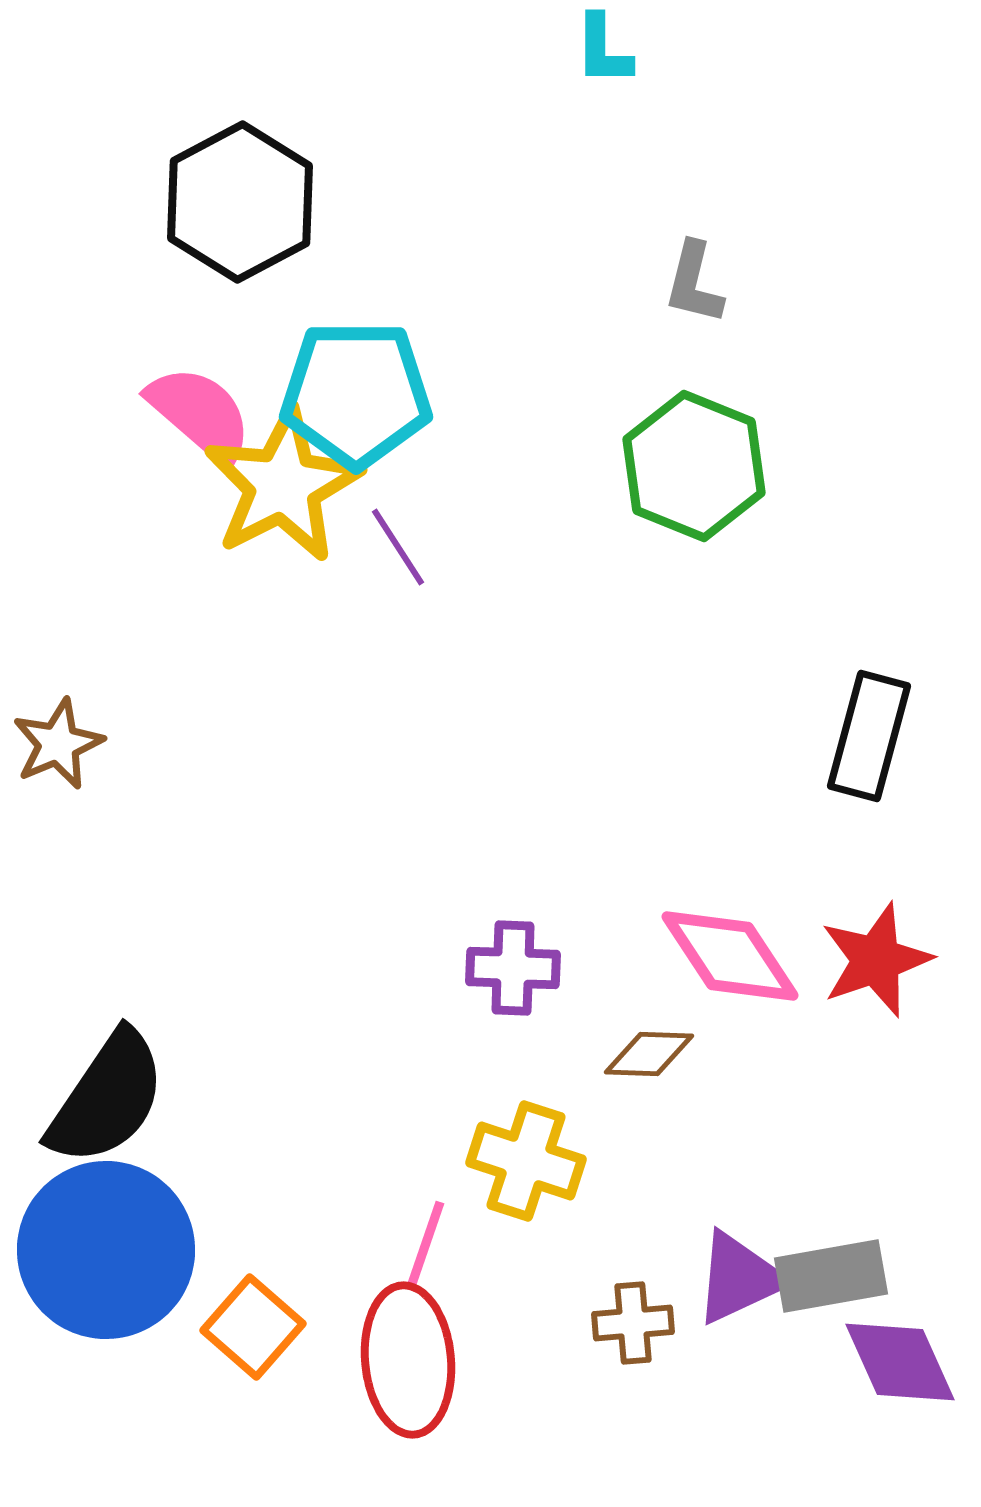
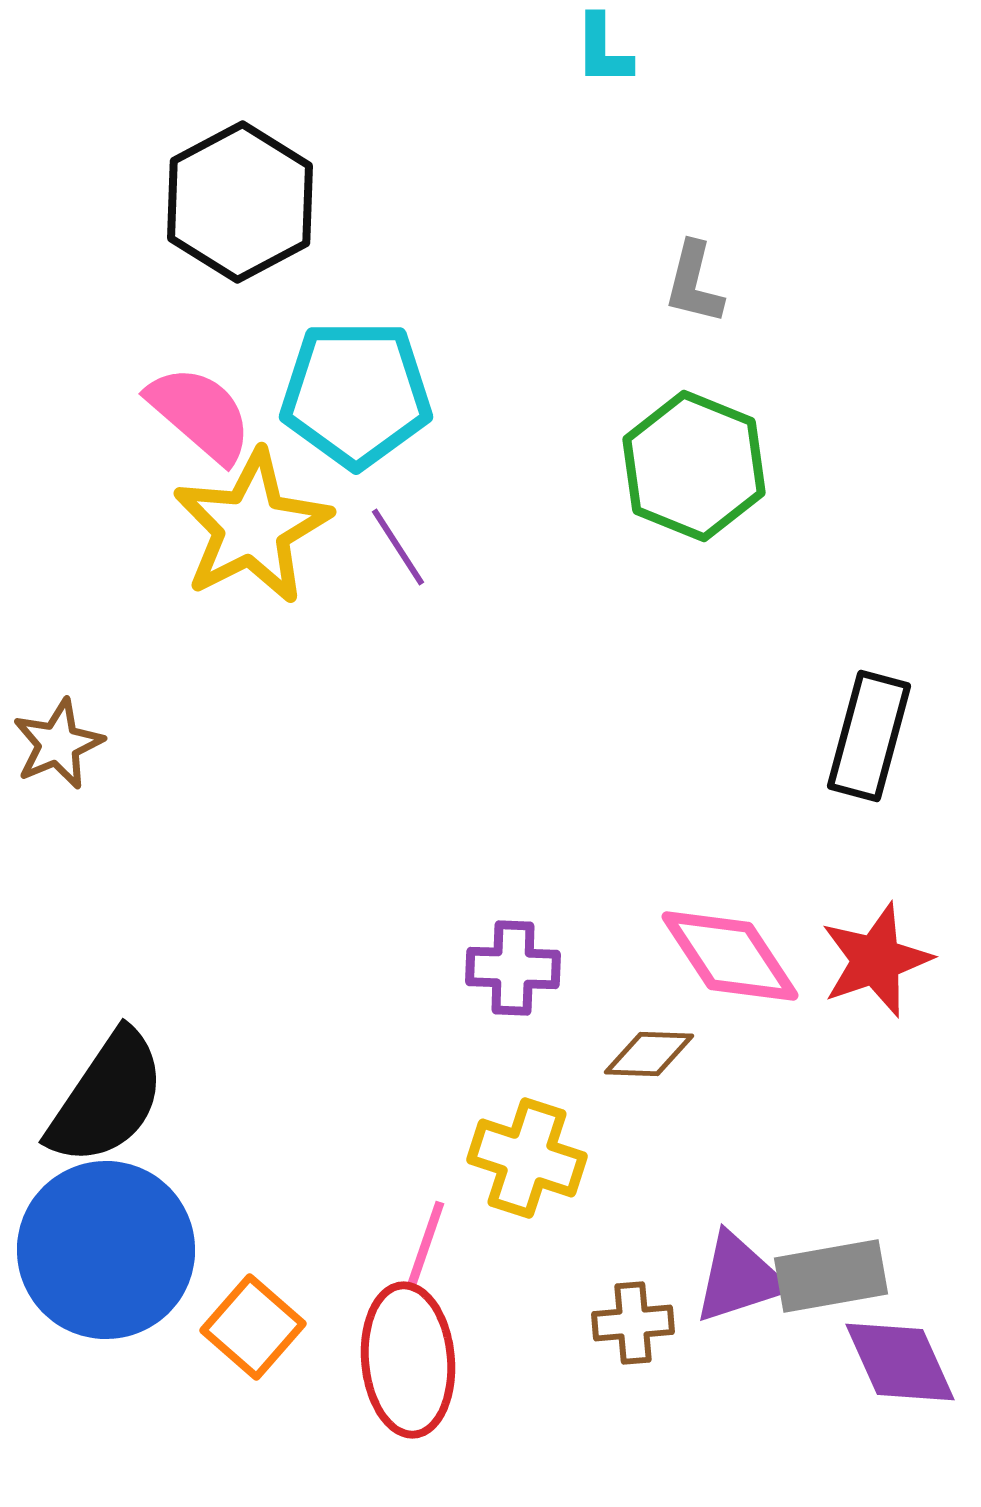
yellow star: moved 31 px left, 42 px down
yellow cross: moved 1 px right, 3 px up
purple triangle: rotated 7 degrees clockwise
